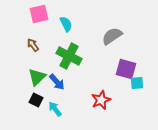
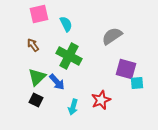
cyan arrow: moved 18 px right, 2 px up; rotated 126 degrees counterclockwise
